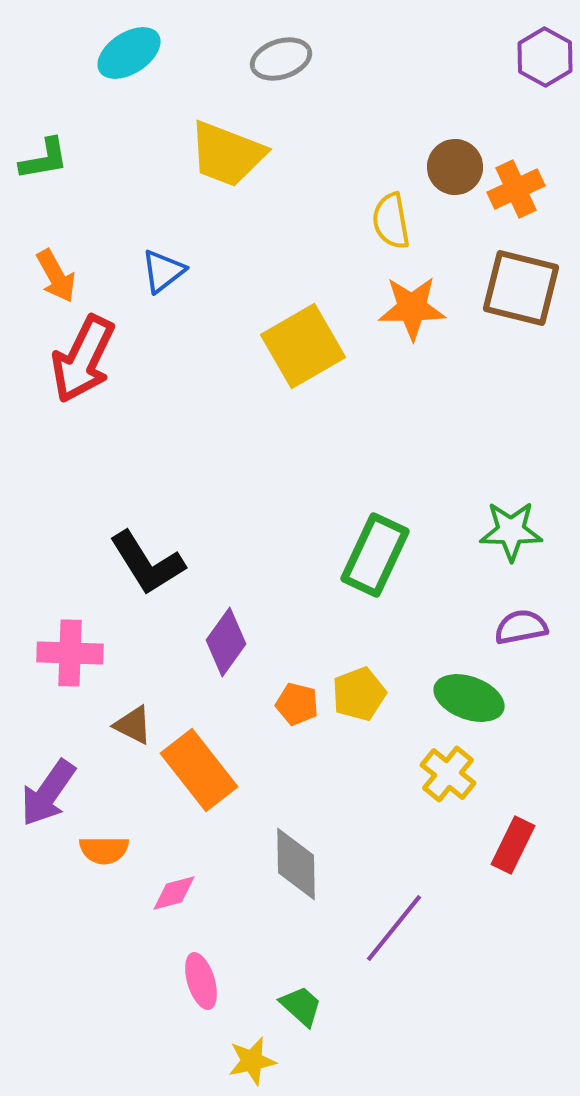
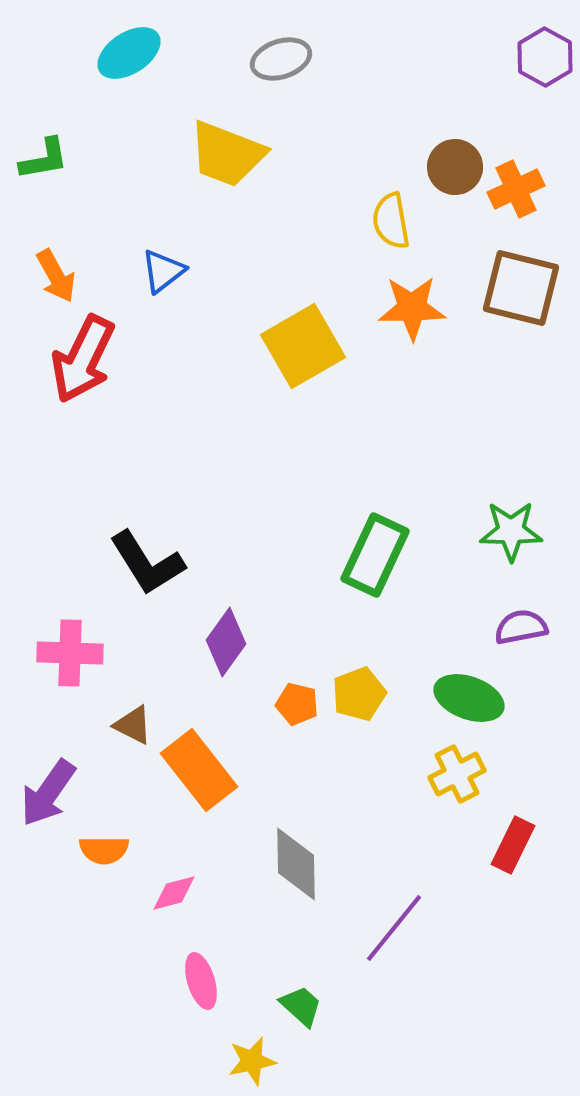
yellow cross: moved 9 px right; rotated 24 degrees clockwise
